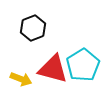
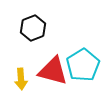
red triangle: moved 2 px down
yellow arrow: rotated 65 degrees clockwise
